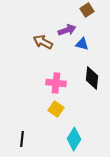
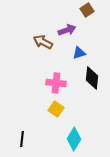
blue triangle: moved 3 px left, 9 px down; rotated 32 degrees counterclockwise
